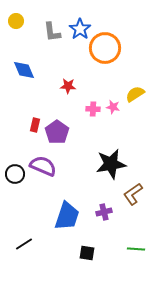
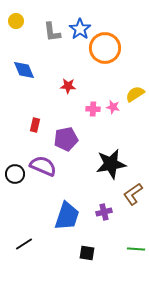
purple pentagon: moved 9 px right, 7 px down; rotated 25 degrees clockwise
